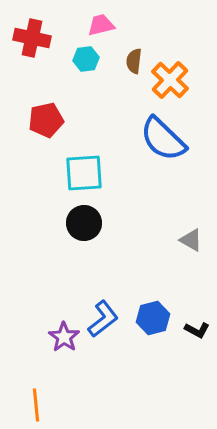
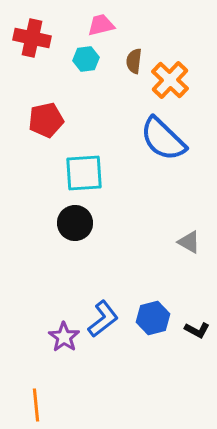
black circle: moved 9 px left
gray triangle: moved 2 px left, 2 px down
